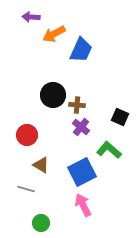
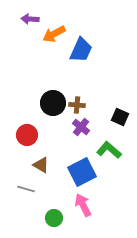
purple arrow: moved 1 px left, 2 px down
black circle: moved 8 px down
green circle: moved 13 px right, 5 px up
